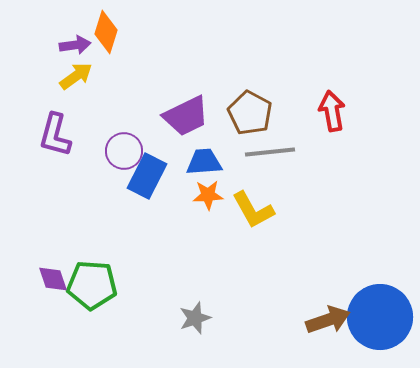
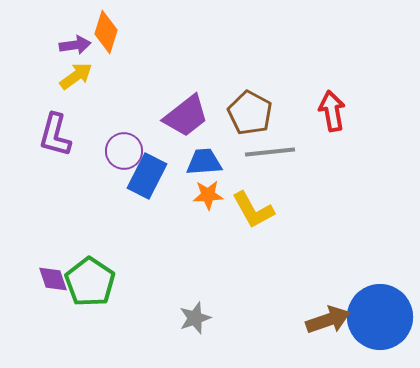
purple trapezoid: rotated 12 degrees counterclockwise
green pentagon: moved 2 px left, 3 px up; rotated 30 degrees clockwise
